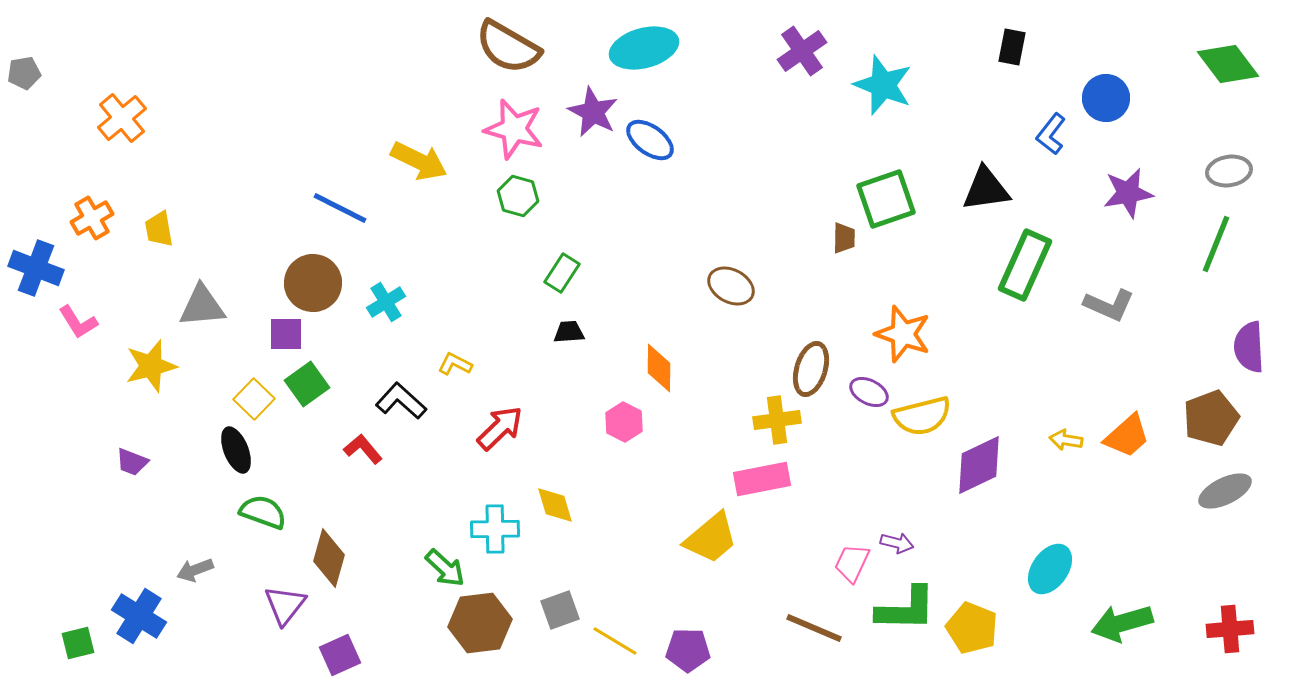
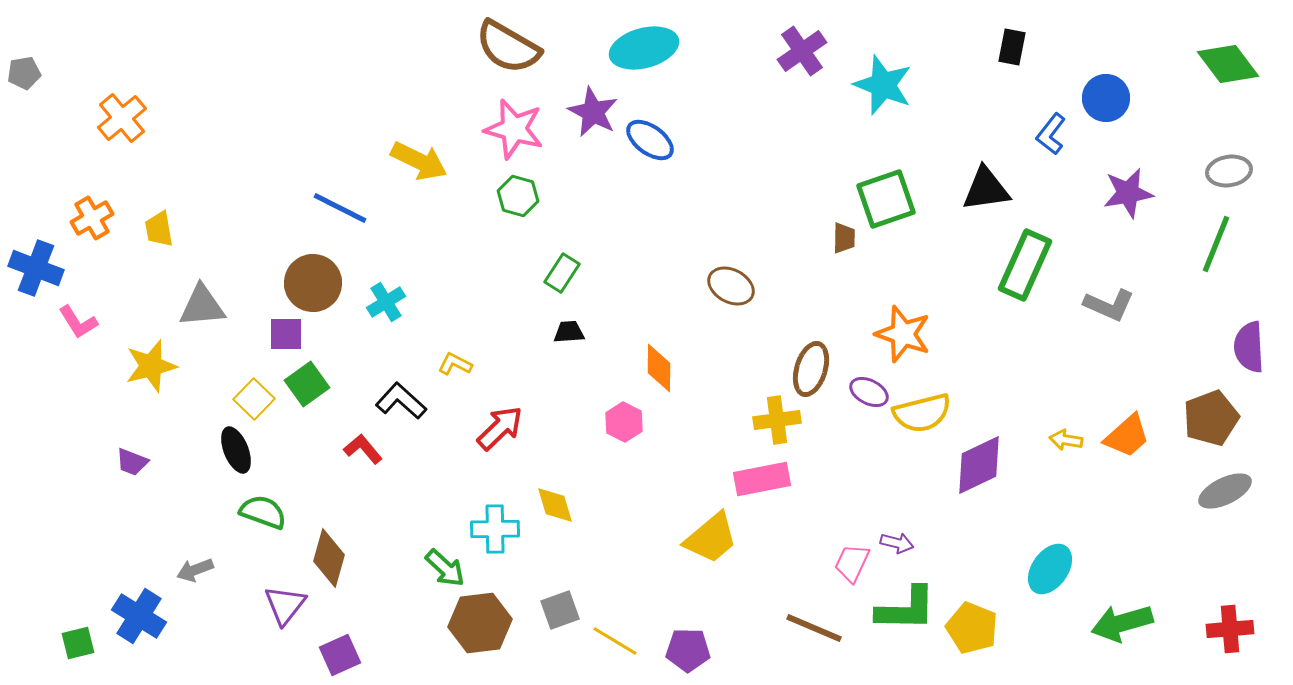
yellow semicircle at (922, 416): moved 3 px up
